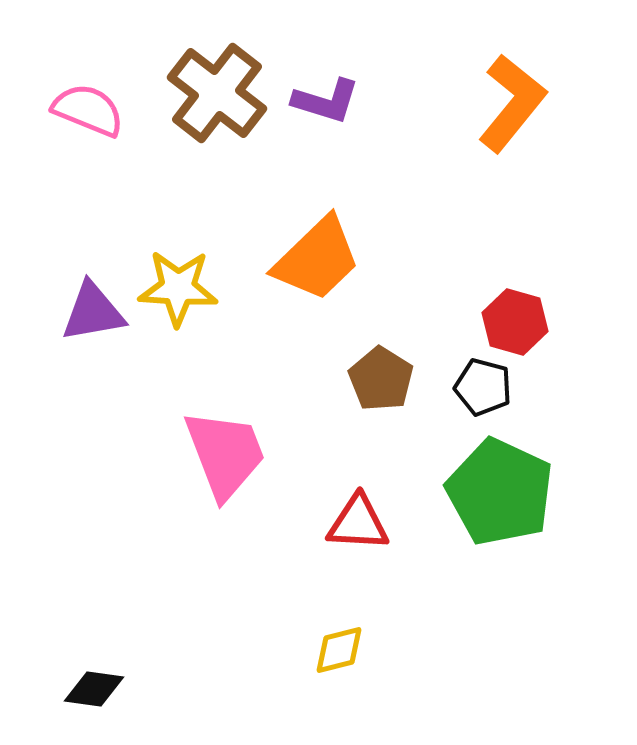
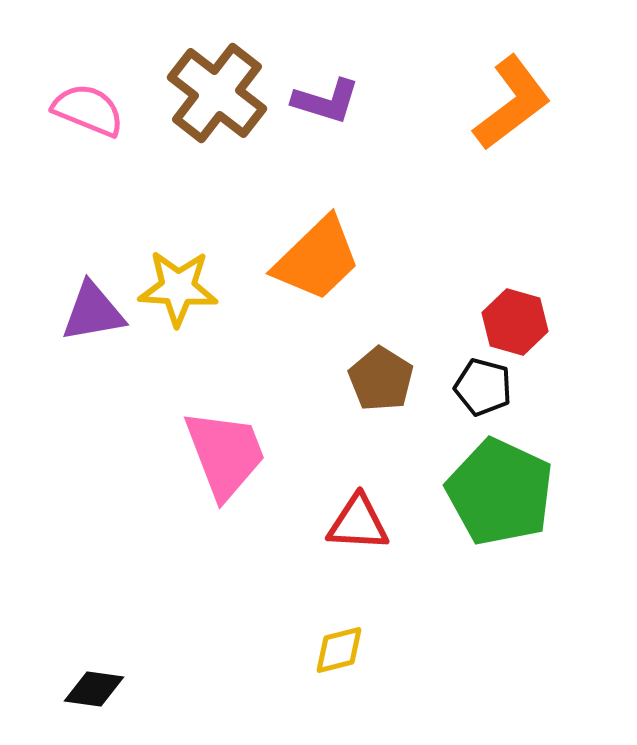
orange L-shape: rotated 14 degrees clockwise
